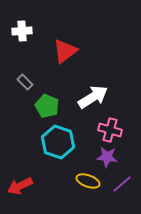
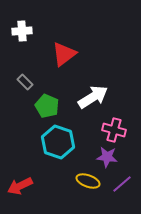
red triangle: moved 1 px left, 3 px down
pink cross: moved 4 px right
